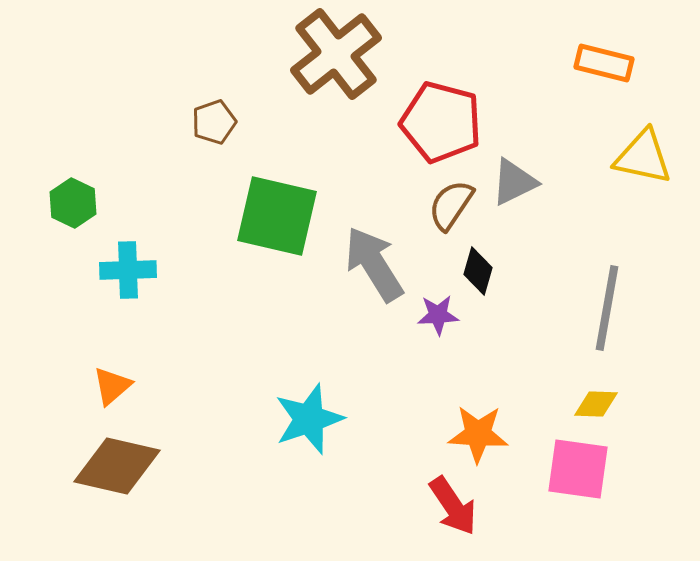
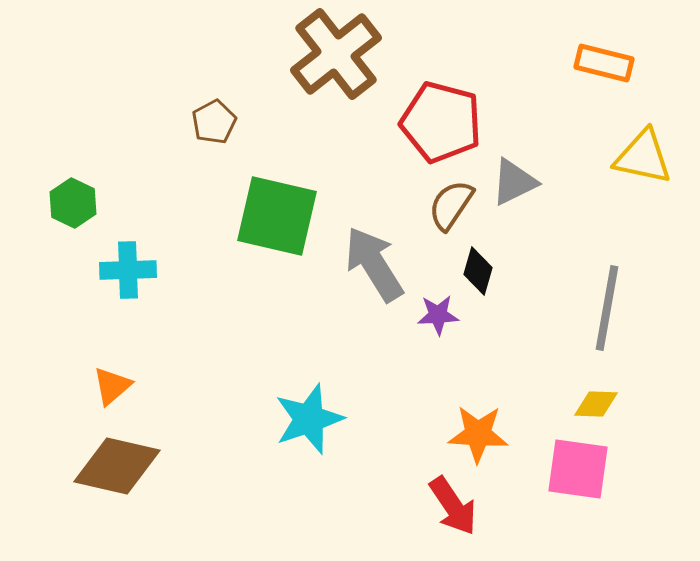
brown pentagon: rotated 9 degrees counterclockwise
